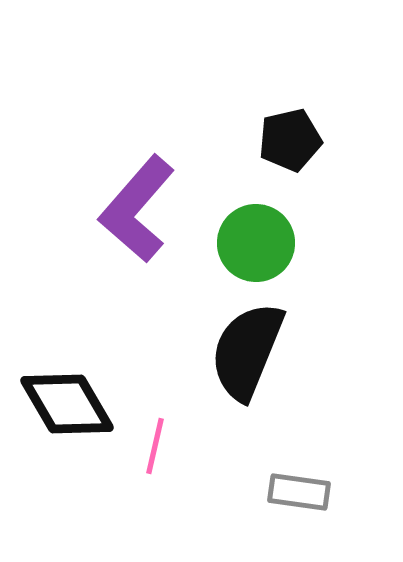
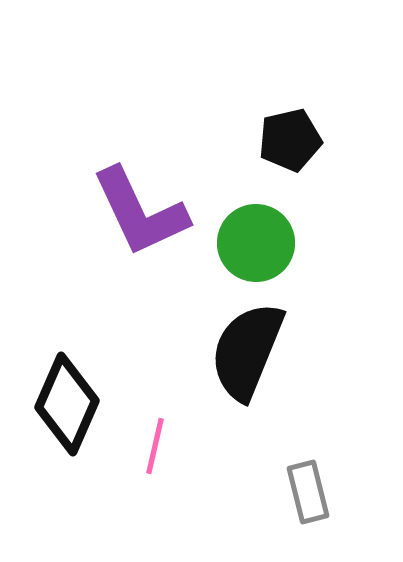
purple L-shape: moved 3 px right, 3 px down; rotated 66 degrees counterclockwise
black diamond: rotated 54 degrees clockwise
gray rectangle: moved 9 px right; rotated 68 degrees clockwise
